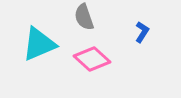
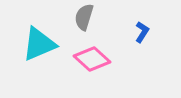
gray semicircle: rotated 36 degrees clockwise
